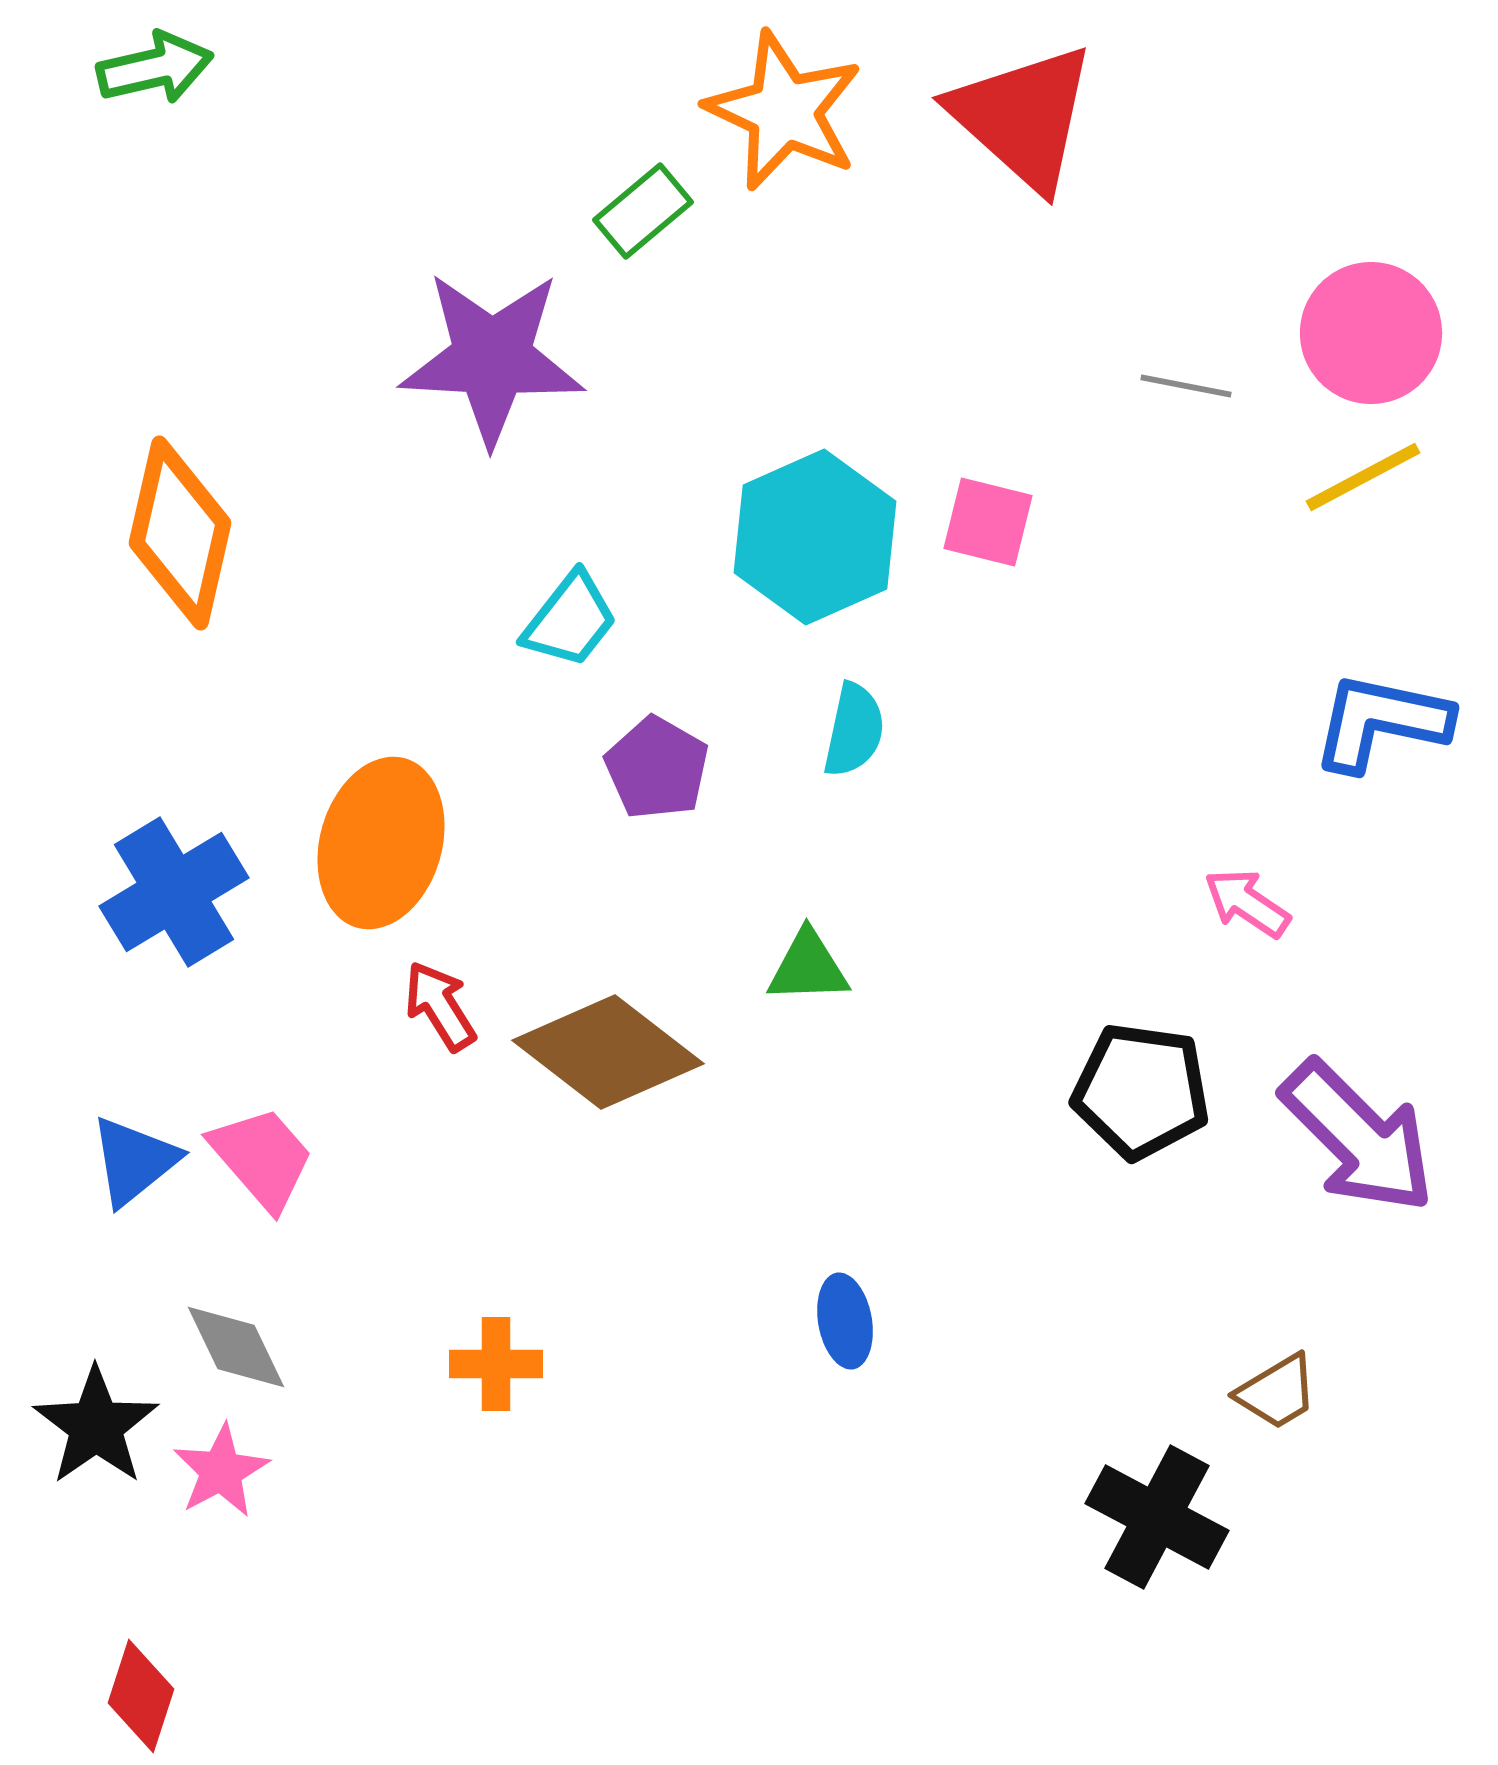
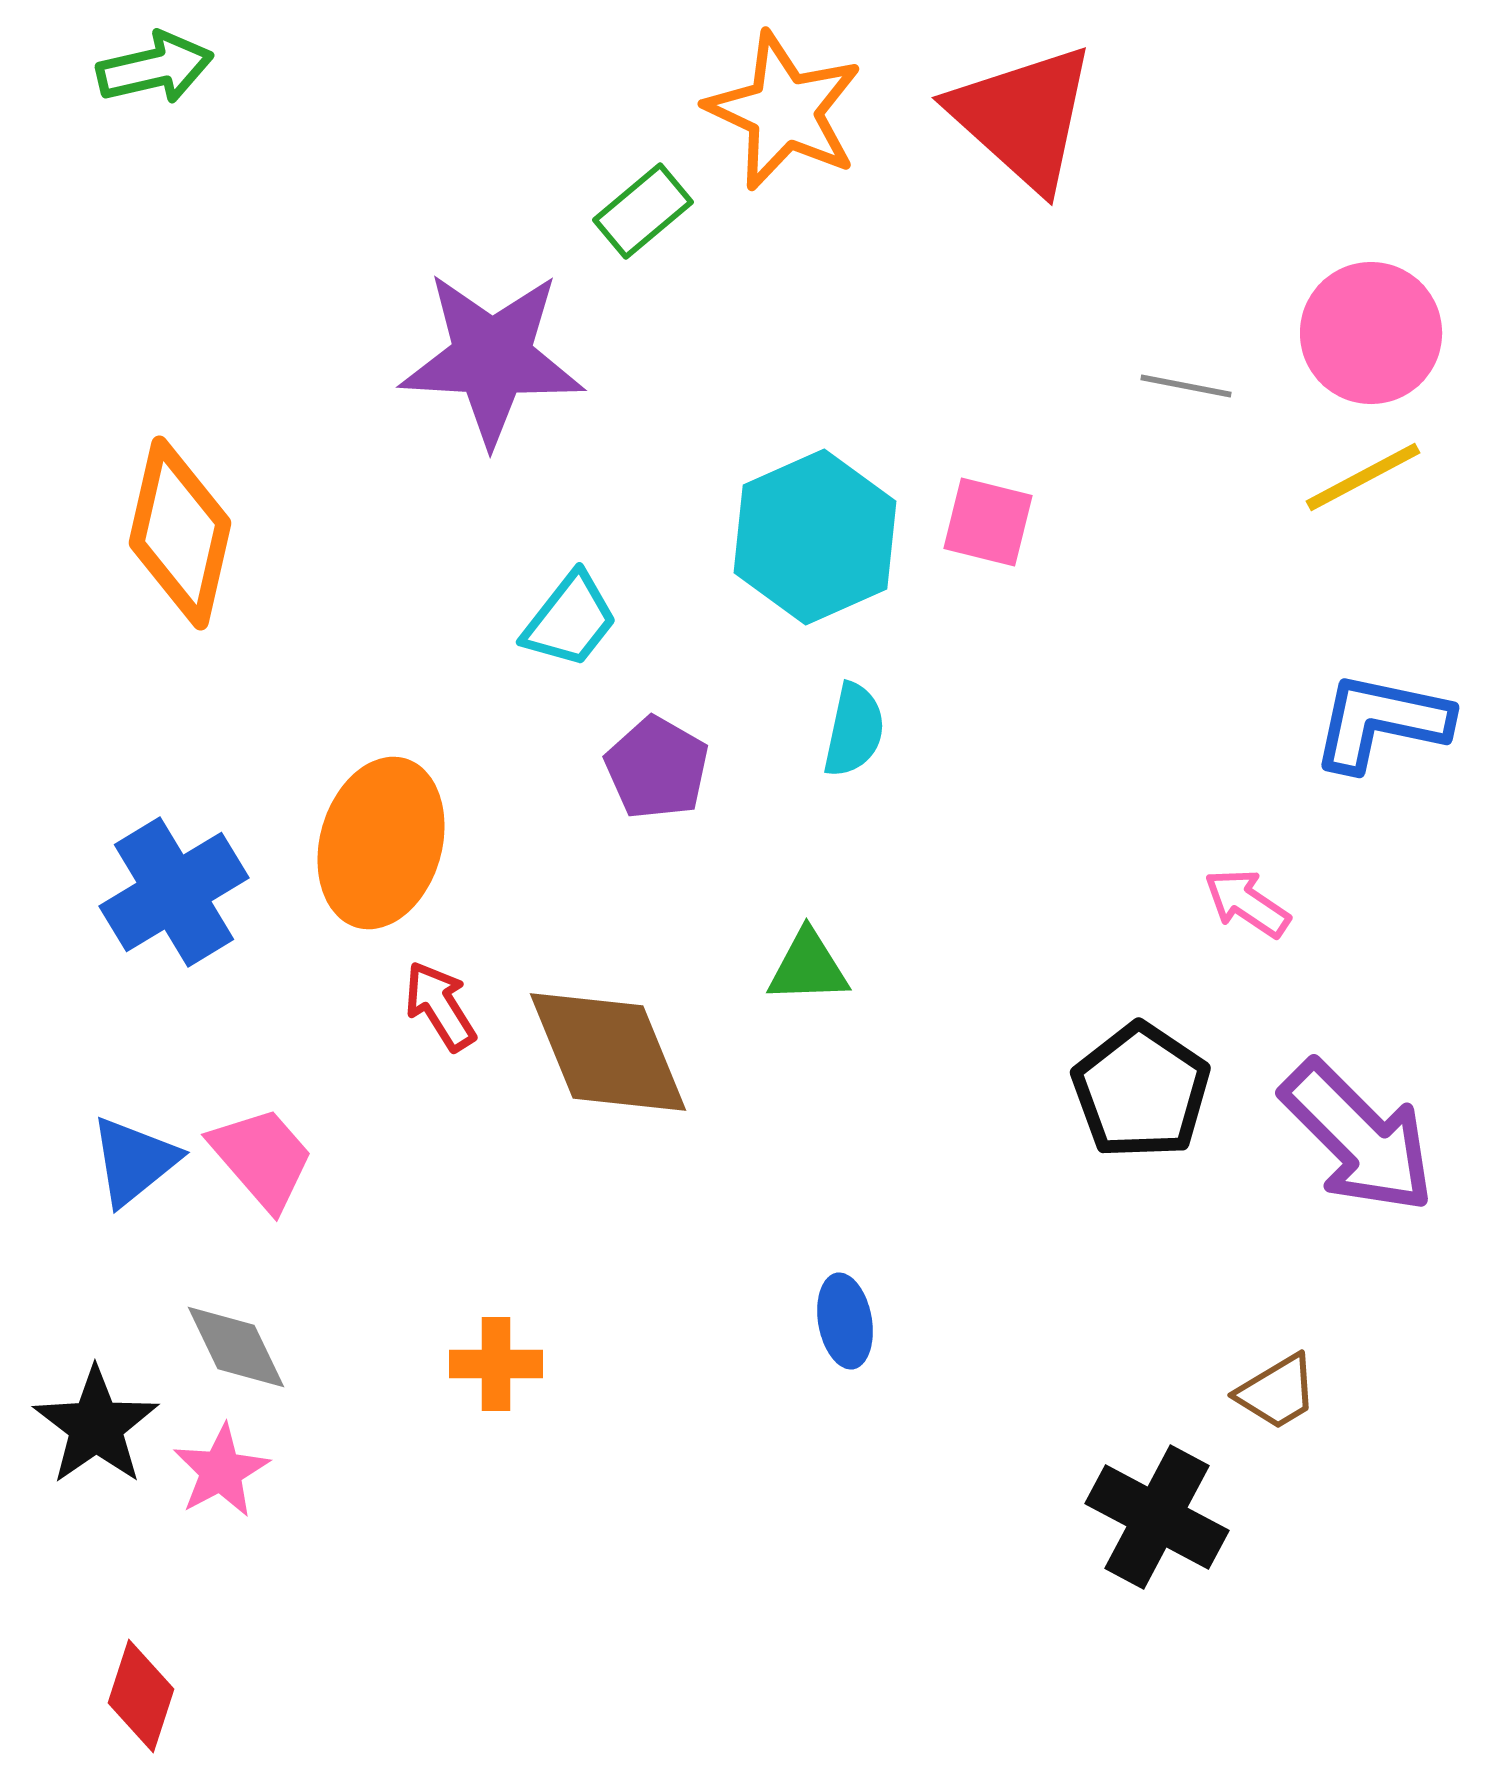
brown diamond: rotated 30 degrees clockwise
black pentagon: rotated 26 degrees clockwise
